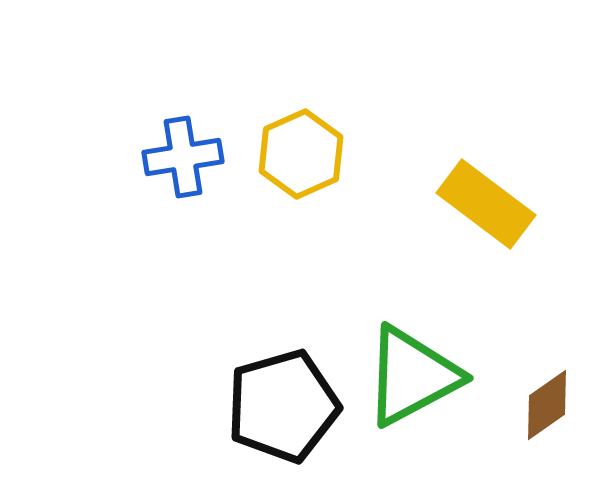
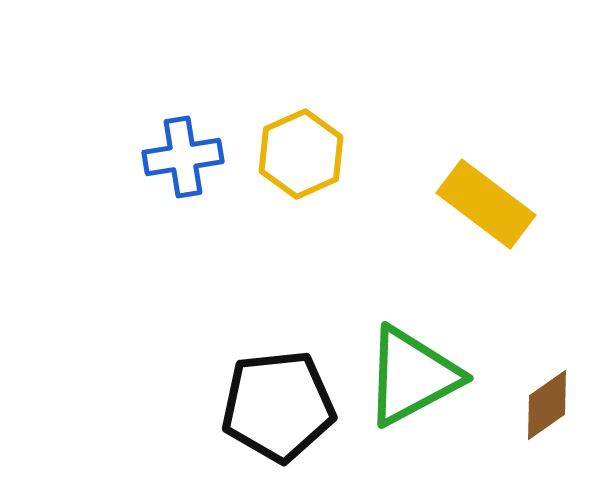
black pentagon: moved 5 px left; rotated 10 degrees clockwise
